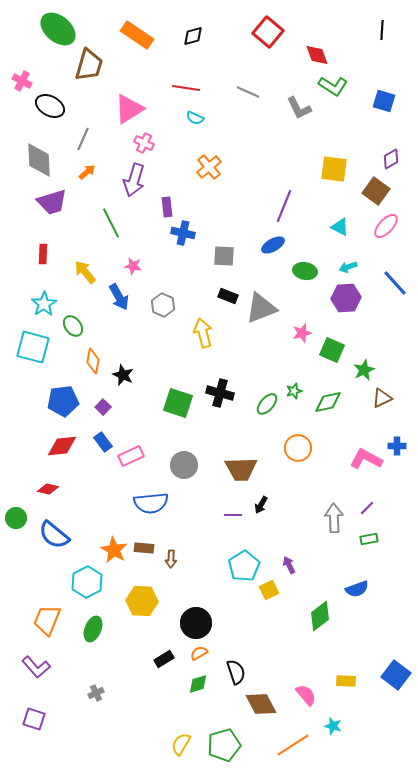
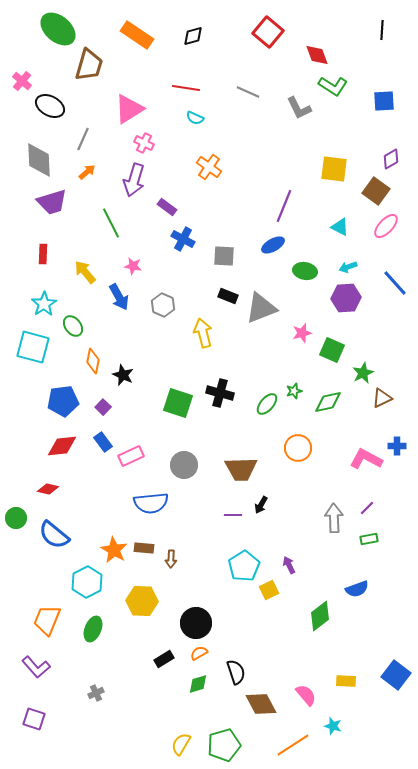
pink cross at (22, 81): rotated 12 degrees clockwise
blue square at (384, 101): rotated 20 degrees counterclockwise
orange cross at (209, 167): rotated 15 degrees counterclockwise
purple rectangle at (167, 207): rotated 48 degrees counterclockwise
blue cross at (183, 233): moved 6 px down; rotated 15 degrees clockwise
green star at (364, 370): moved 1 px left, 3 px down
